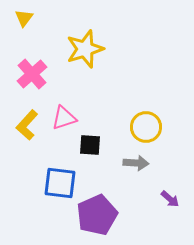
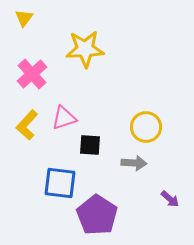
yellow star: rotated 15 degrees clockwise
gray arrow: moved 2 px left
purple pentagon: rotated 15 degrees counterclockwise
